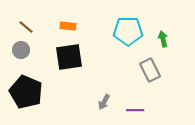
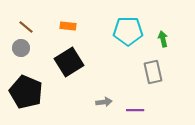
gray circle: moved 2 px up
black square: moved 5 px down; rotated 24 degrees counterclockwise
gray rectangle: moved 3 px right, 2 px down; rotated 15 degrees clockwise
gray arrow: rotated 126 degrees counterclockwise
